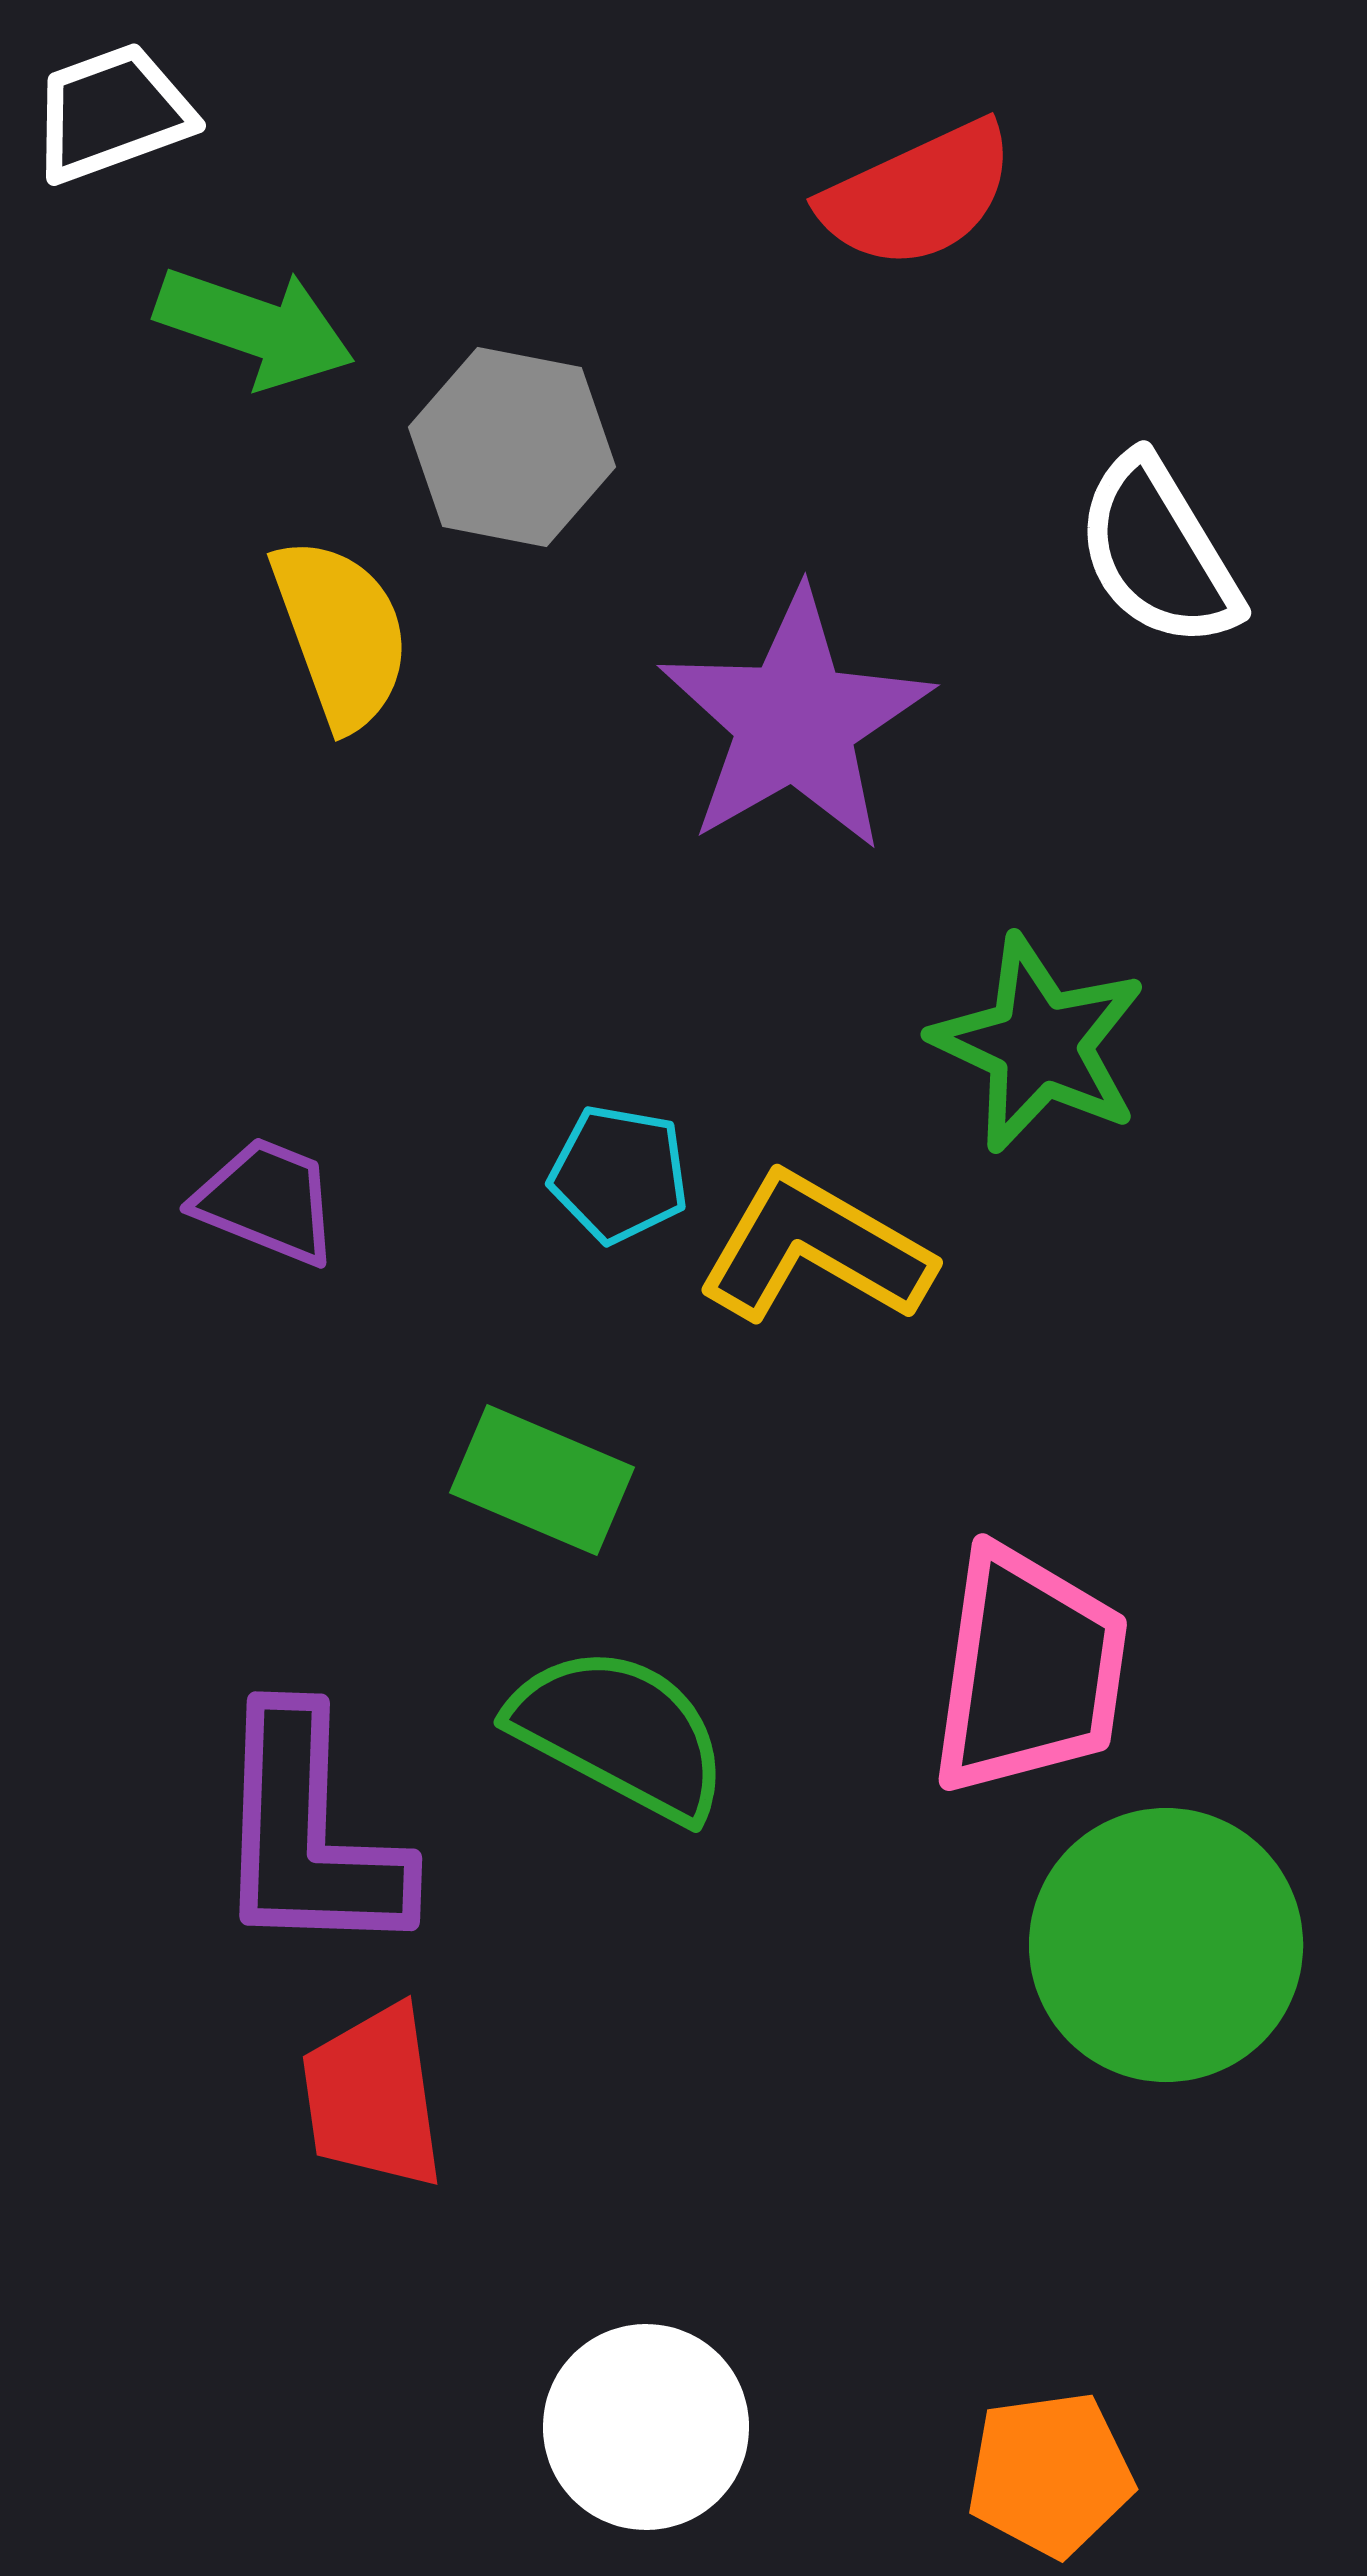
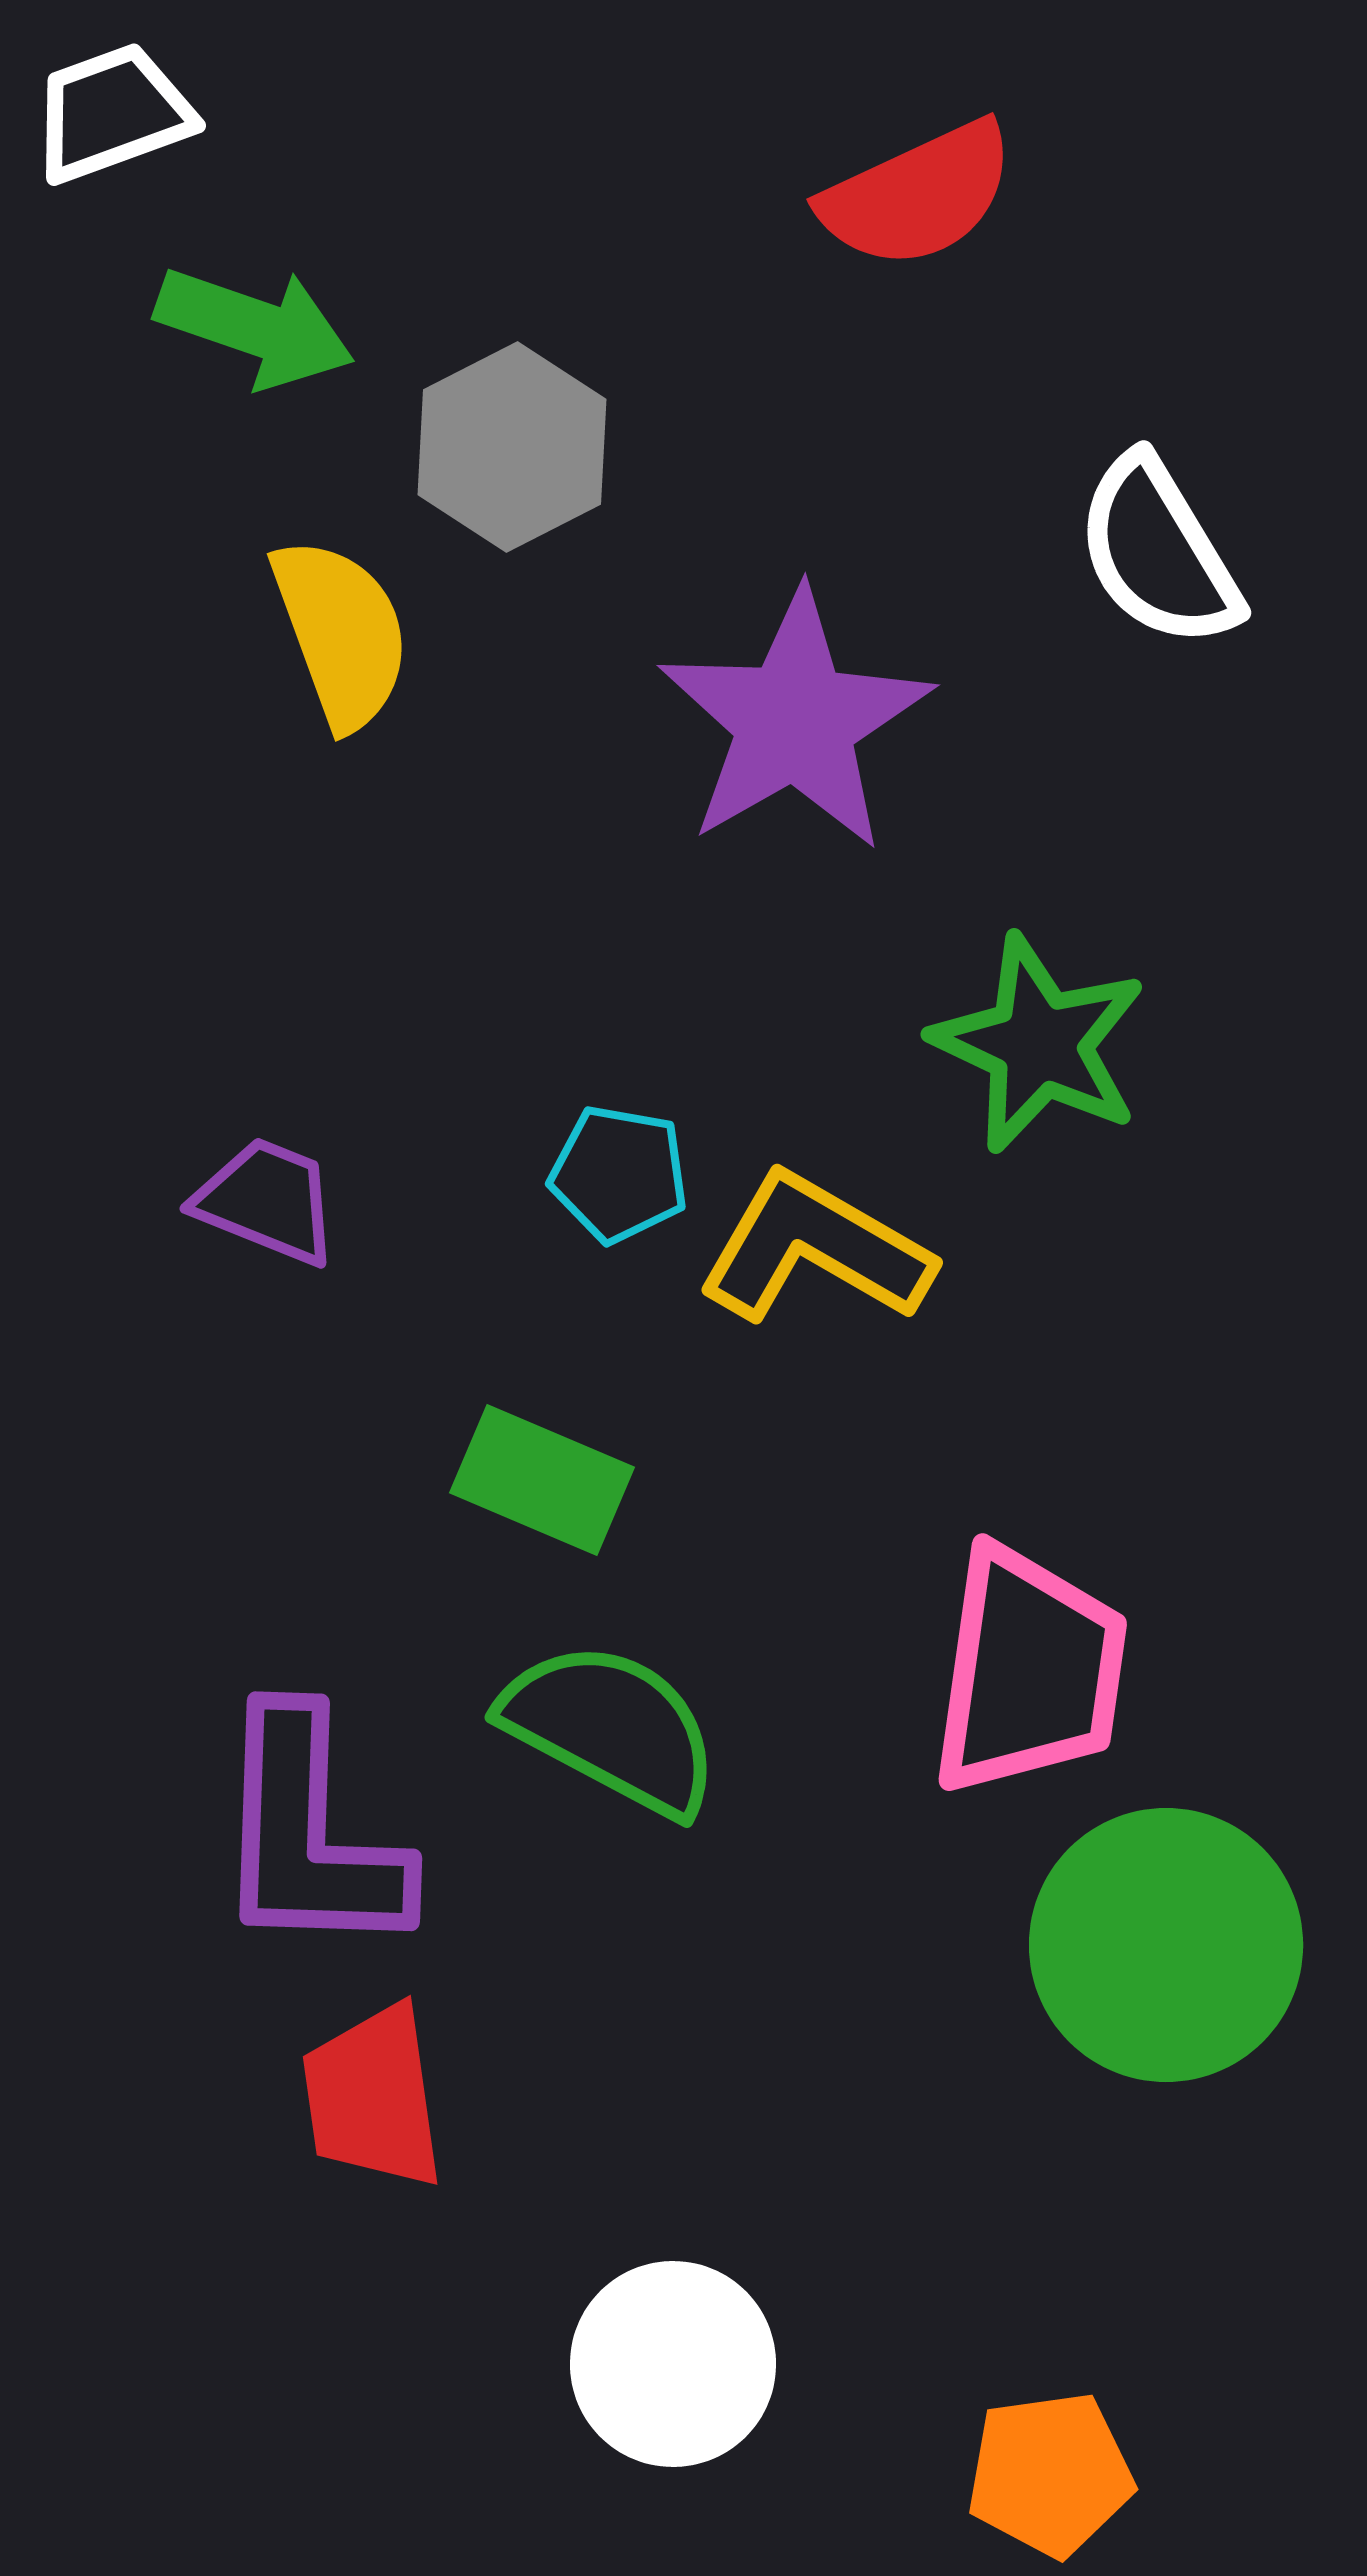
gray hexagon: rotated 22 degrees clockwise
green semicircle: moved 9 px left, 5 px up
white circle: moved 27 px right, 63 px up
